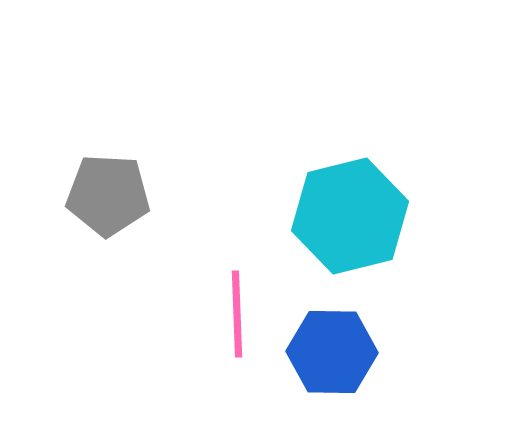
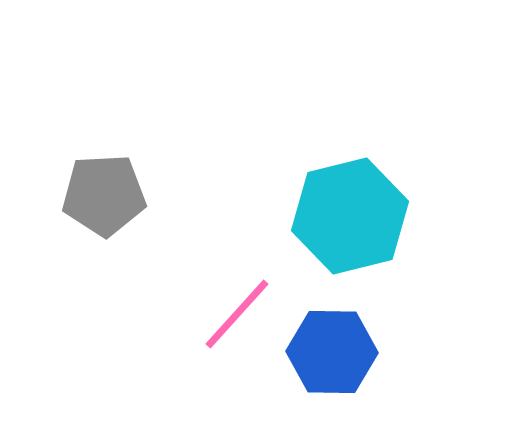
gray pentagon: moved 4 px left; rotated 6 degrees counterclockwise
pink line: rotated 44 degrees clockwise
